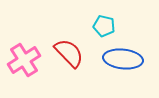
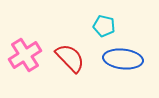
red semicircle: moved 1 px right, 5 px down
pink cross: moved 1 px right, 5 px up
